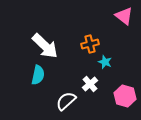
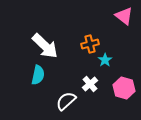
cyan star: moved 2 px up; rotated 16 degrees clockwise
pink hexagon: moved 1 px left, 8 px up
